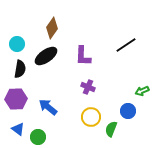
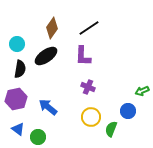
black line: moved 37 px left, 17 px up
purple hexagon: rotated 10 degrees counterclockwise
